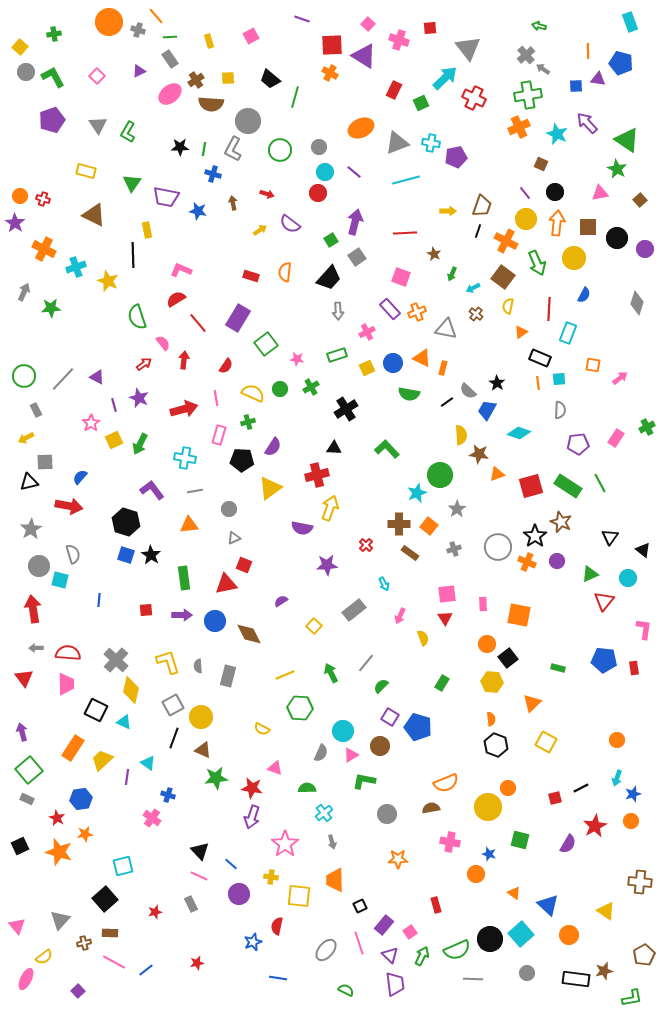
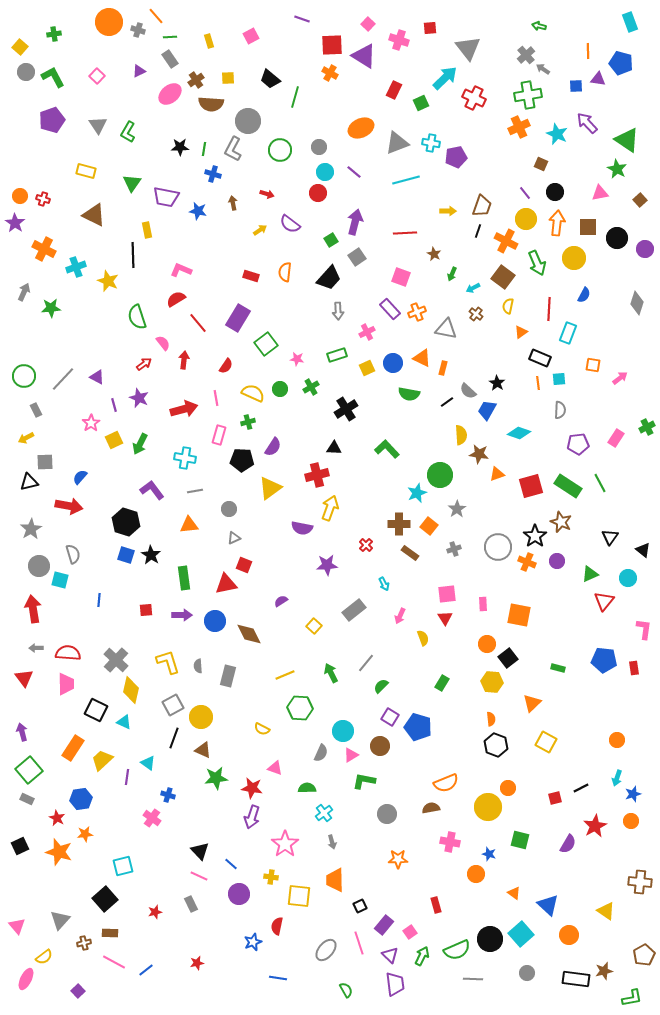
green semicircle at (346, 990): rotated 35 degrees clockwise
